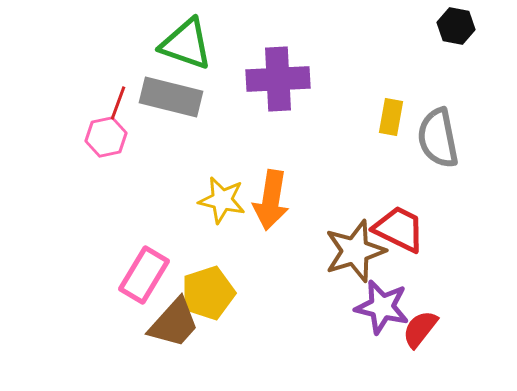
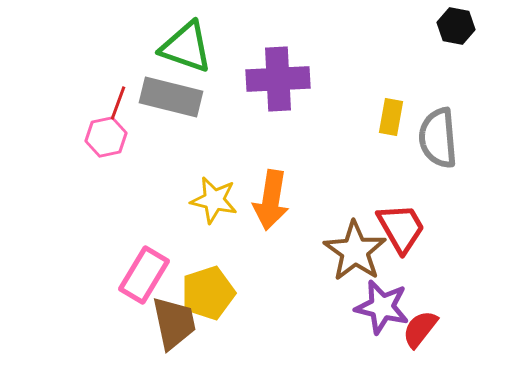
green triangle: moved 3 px down
gray semicircle: rotated 6 degrees clockwise
yellow star: moved 8 px left
red trapezoid: moved 2 px right, 1 px up; rotated 34 degrees clockwise
brown star: rotated 20 degrees counterclockwise
brown trapezoid: rotated 54 degrees counterclockwise
